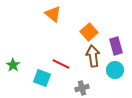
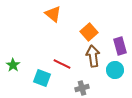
purple rectangle: moved 4 px right
red line: moved 1 px right
